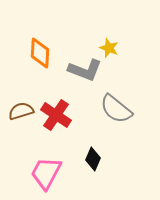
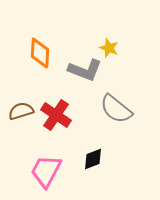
black diamond: rotated 45 degrees clockwise
pink trapezoid: moved 2 px up
